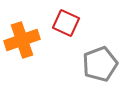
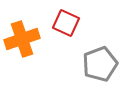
orange cross: moved 1 px up
